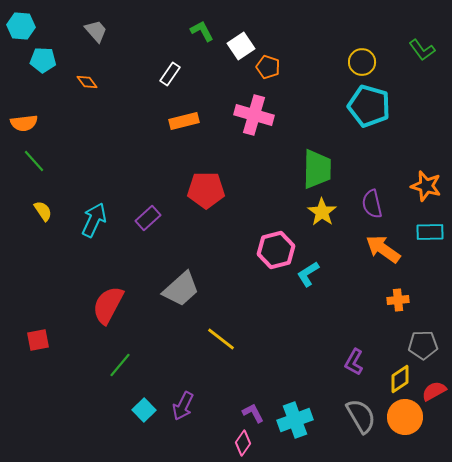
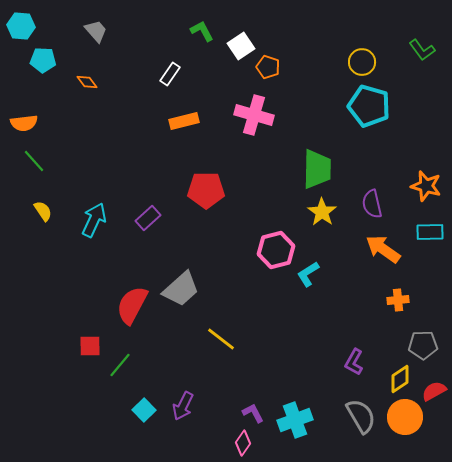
red semicircle at (108, 305): moved 24 px right
red square at (38, 340): moved 52 px right, 6 px down; rotated 10 degrees clockwise
